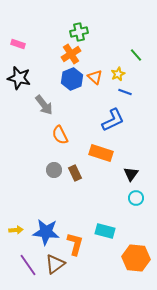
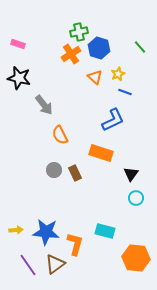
green line: moved 4 px right, 8 px up
blue hexagon: moved 27 px right, 31 px up; rotated 20 degrees counterclockwise
